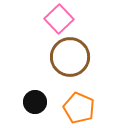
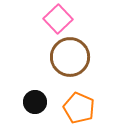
pink square: moved 1 px left
